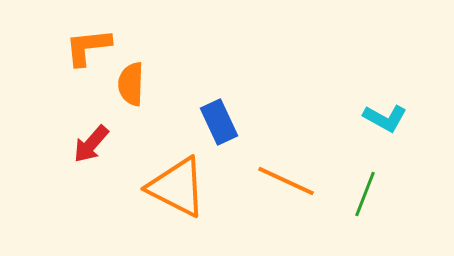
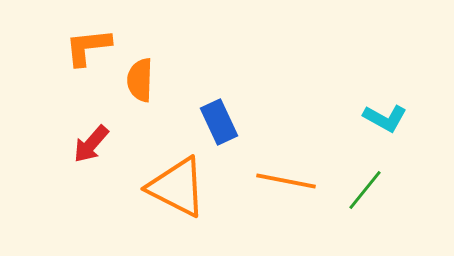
orange semicircle: moved 9 px right, 4 px up
orange line: rotated 14 degrees counterclockwise
green line: moved 4 px up; rotated 18 degrees clockwise
